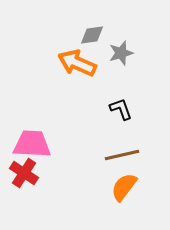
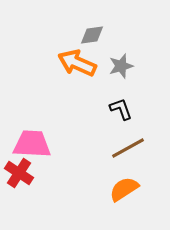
gray star: moved 13 px down
brown line: moved 6 px right, 7 px up; rotated 16 degrees counterclockwise
red cross: moved 5 px left
orange semicircle: moved 2 px down; rotated 20 degrees clockwise
